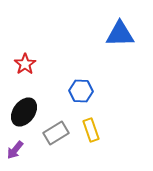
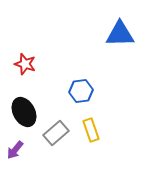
red star: rotated 20 degrees counterclockwise
blue hexagon: rotated 10 degrees counterclockwise
black ellipse: rotated 64 degrees counterclockwise
gray rectangle: rotated 10 degrees counterclockwise
